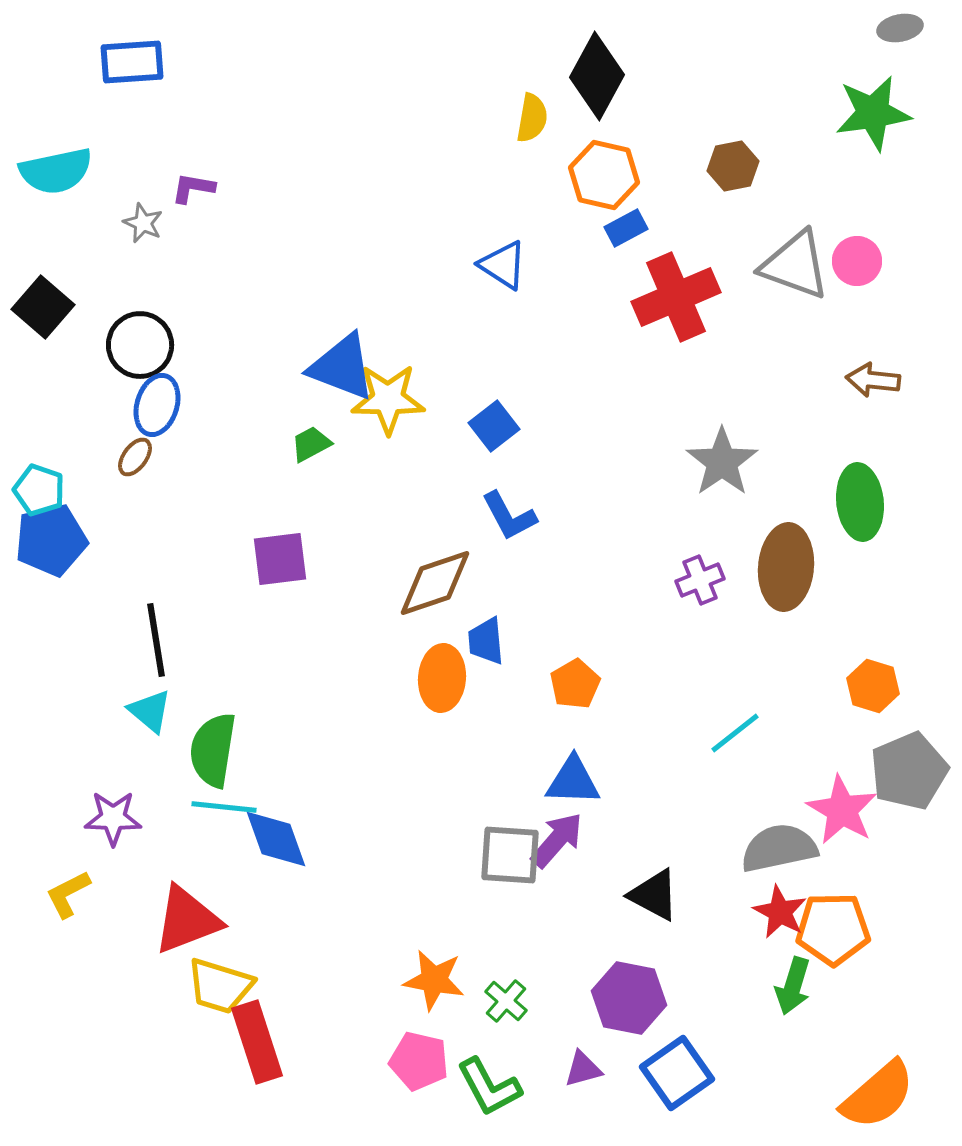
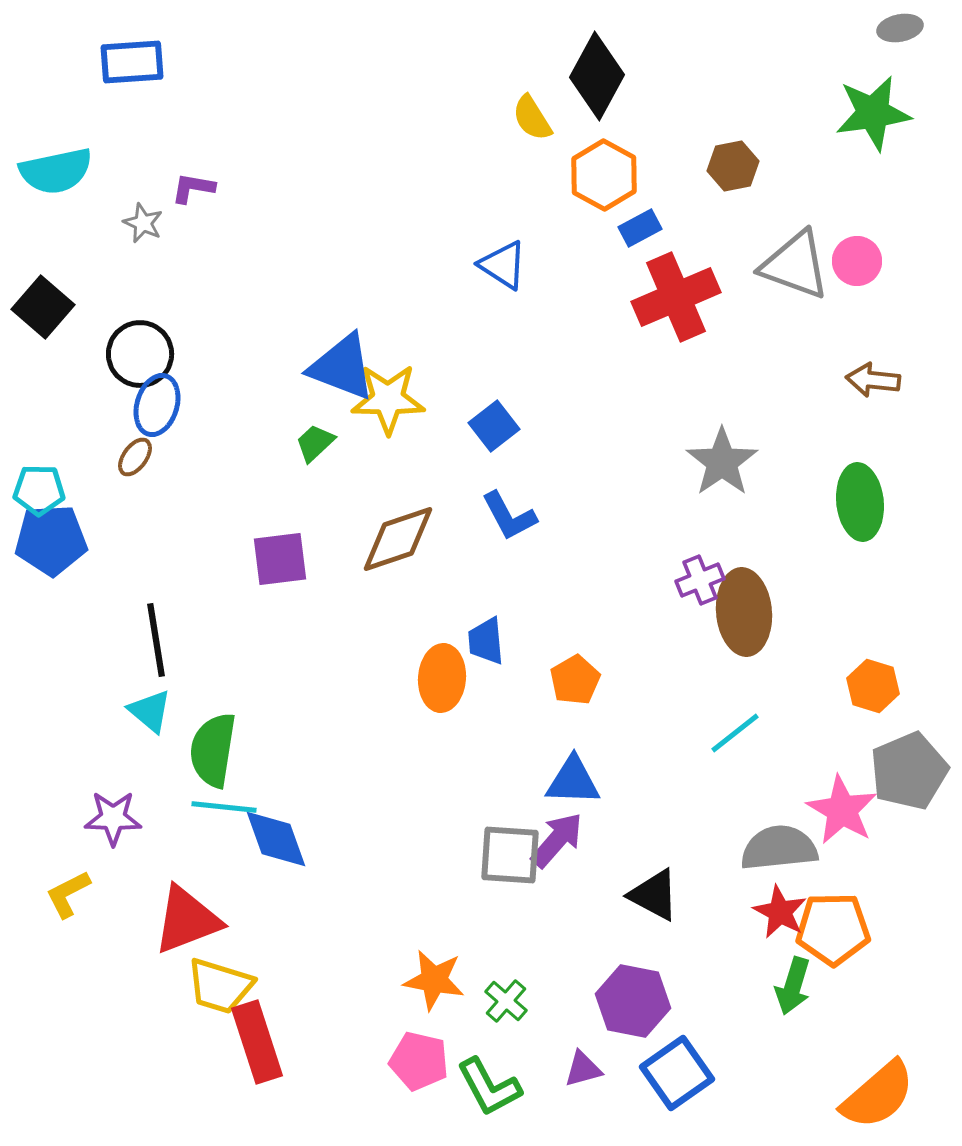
yellow semicircle at (532, 118): rotated 138 degrees clockwise
orange hexagon at (604, 175): rotated 16 degrees clockwise
blue rectangle at (626, 228): moved 14 px right
black circle at (140, 345): moved 9 px down
green trapezoid at (311, 444): moved 4 px right, 1 px up; rotated 15 degrees counterclockwise
cyan pentagon at (39, 490): rotated 18 degrees counterclockwise
blue pentagon at (51, 540): rotated 10 degrees clockwise
brown ellipse at (786, 567): moved 42 px left, 45 px down; rotated 10 degrees counterclockwise
brown diamond at (435, 583): moved 37 px left, 44 px up
orange pentagon at (575, 684): moved 4 px up
gray semicircle at (779, 848): rotated 6 degrees clockwise
purple hexagon at (629, 998): moved 4 px right, 3 px down
